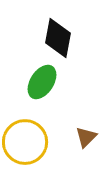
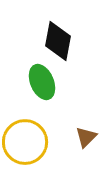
black diamond: moved 3 px down
green ellipse: rotated 56 degrees counterclockwise
